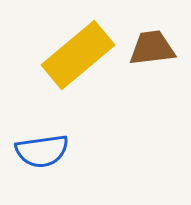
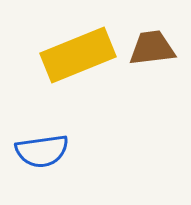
yellow rectangle: rotated 18 degrees clockwise
